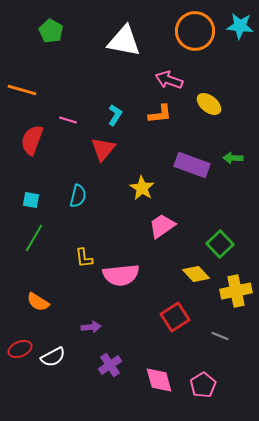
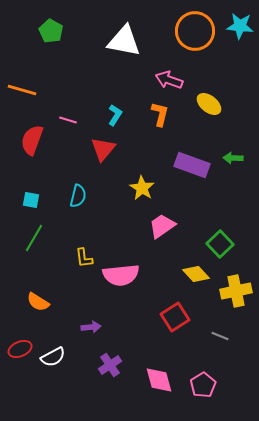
orange L-shape: rotated 70 degrees counterclockwise
